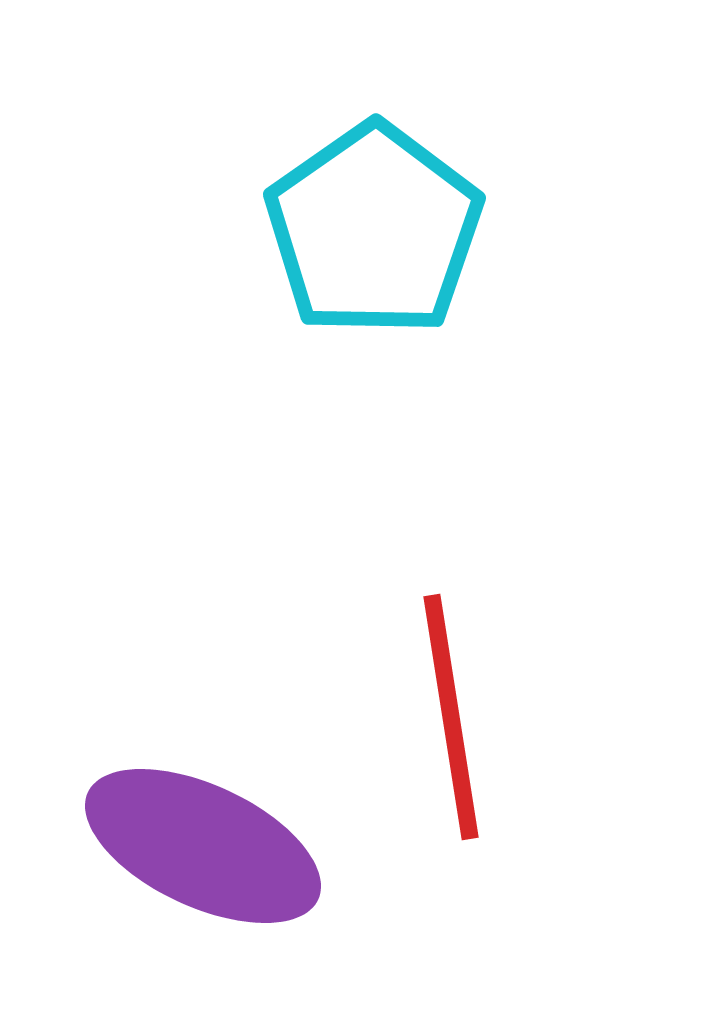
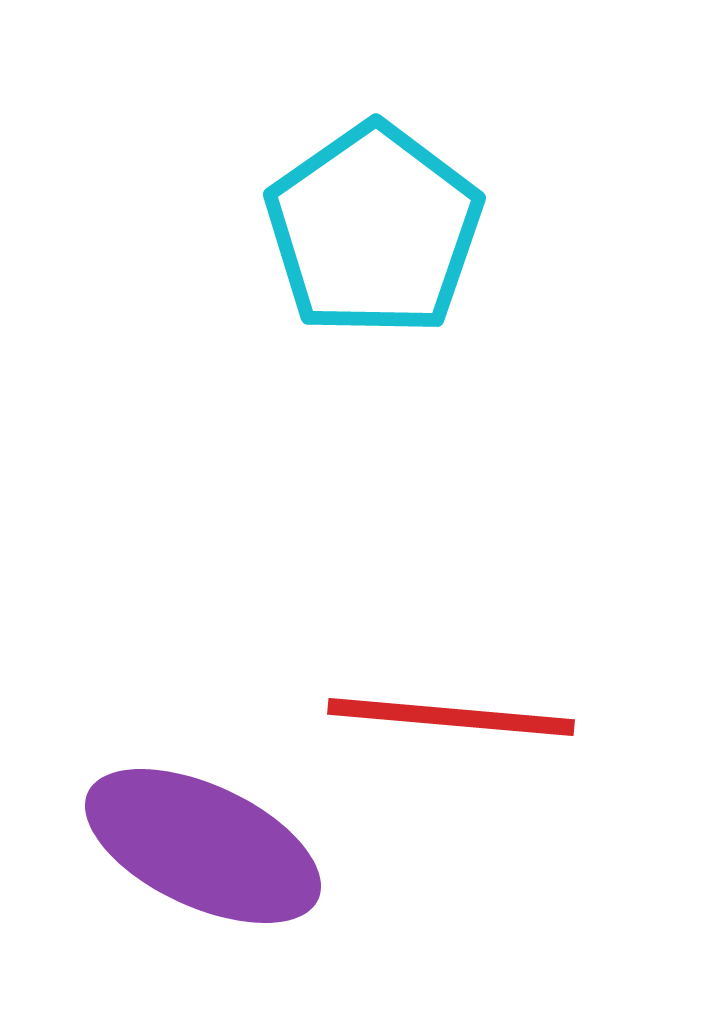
red line: rotated 76 degrees counterclockwise
